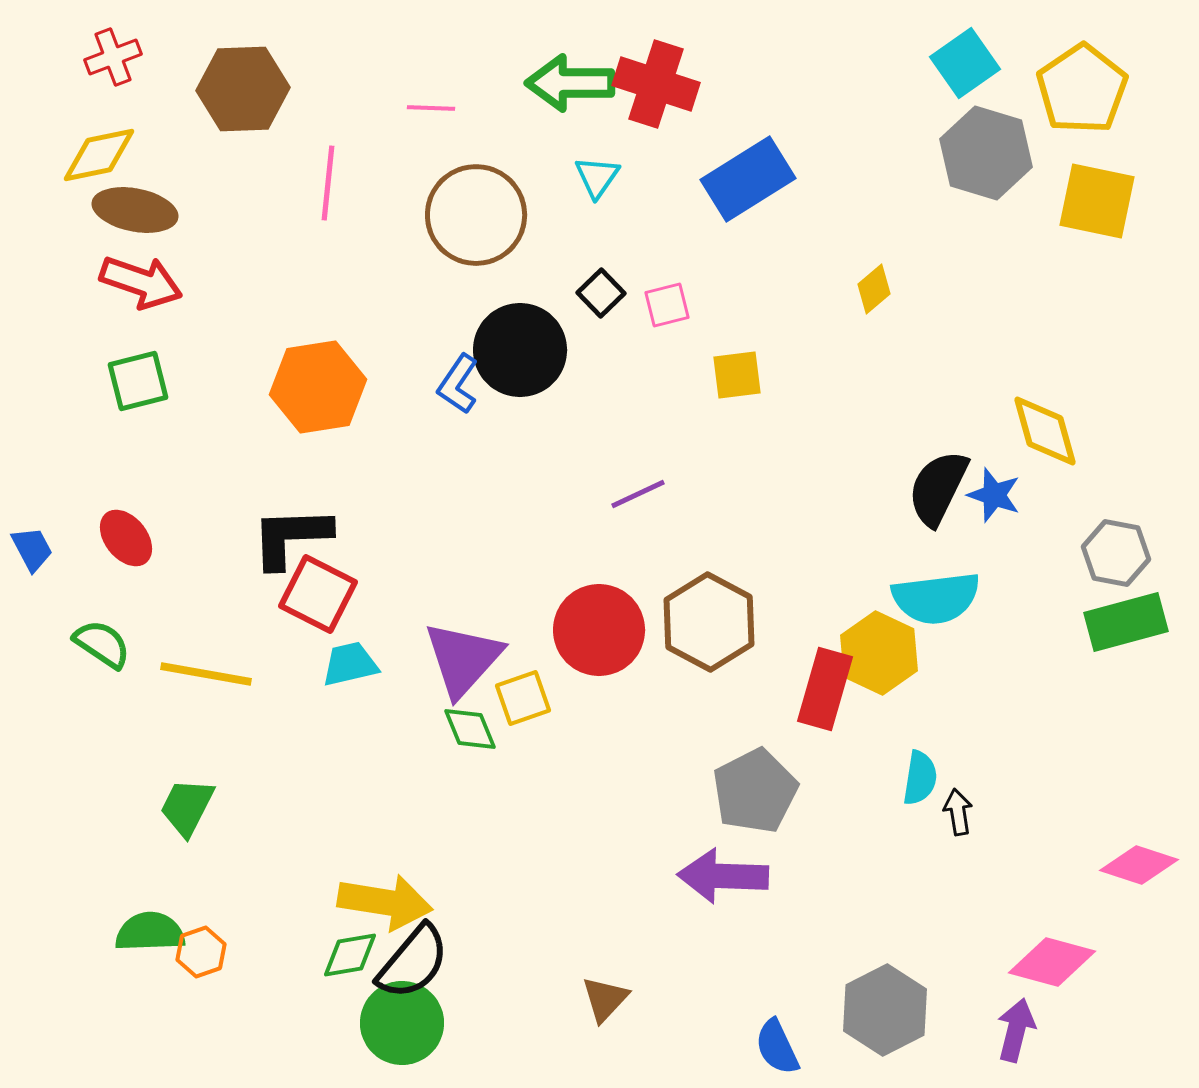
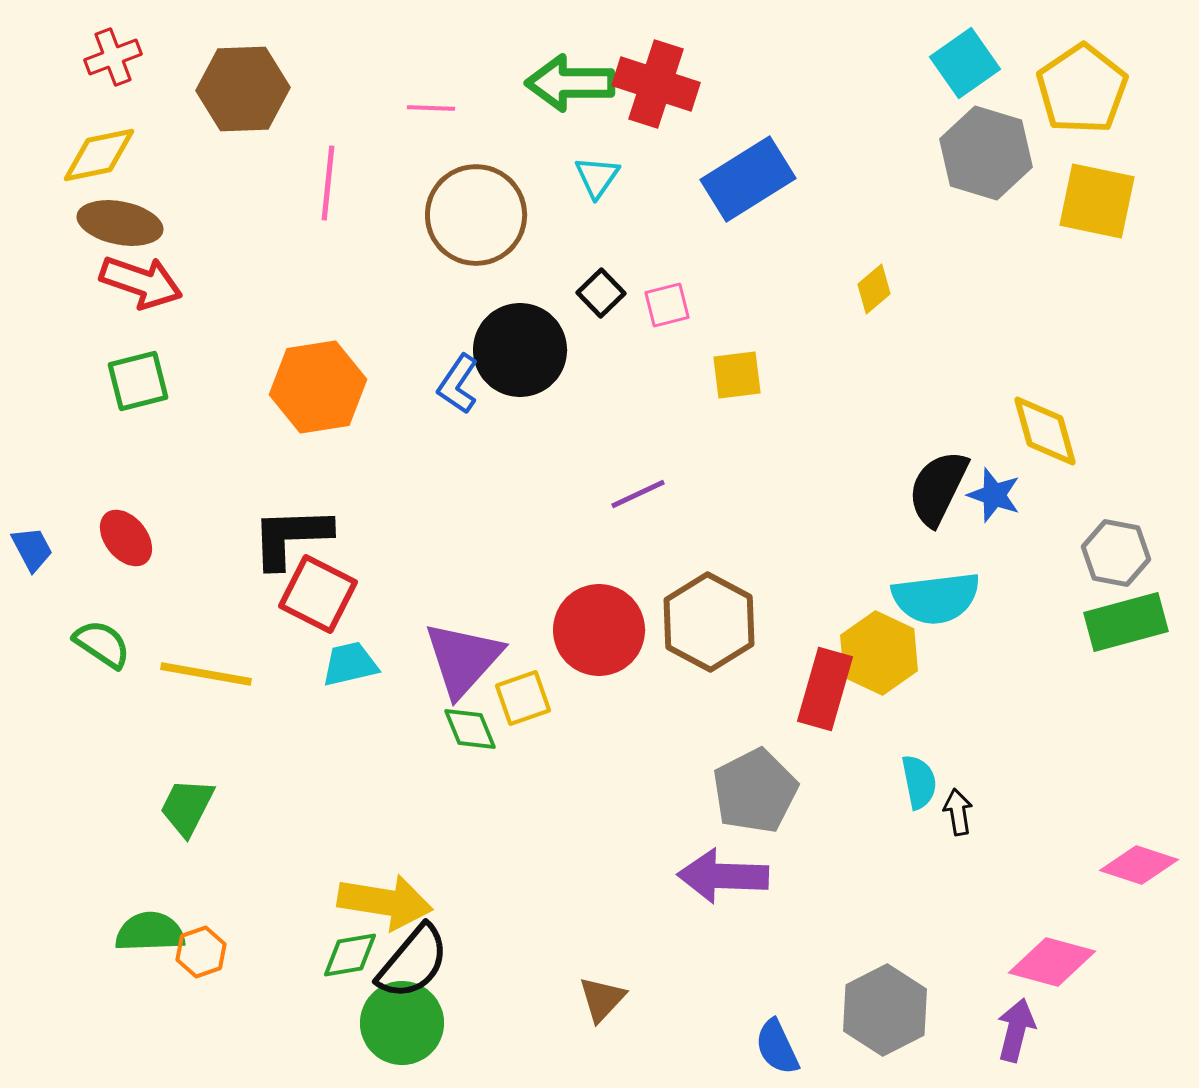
brown ellipse at (135, 210): moved 15 px left, 13 px down
cyan semicircle at (920, 778): moved 1 px left, 4 px down; rotated 20 degrees counterclockwise
brown triangle at (605, 999): moved 3 px left
